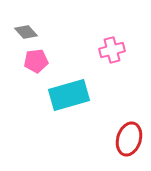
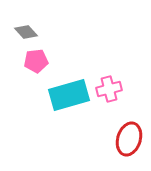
pink cross: moved 3 px left, 39 px down
